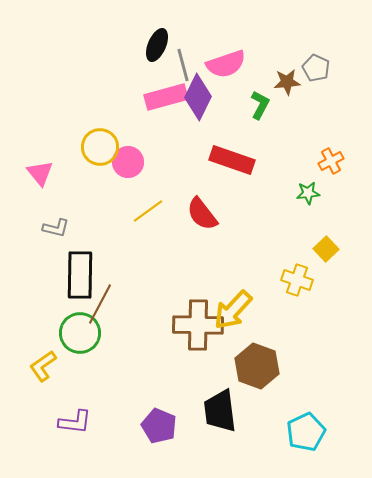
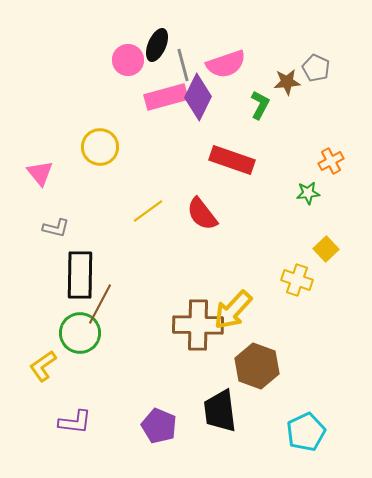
pink circle: moved 102 px up
